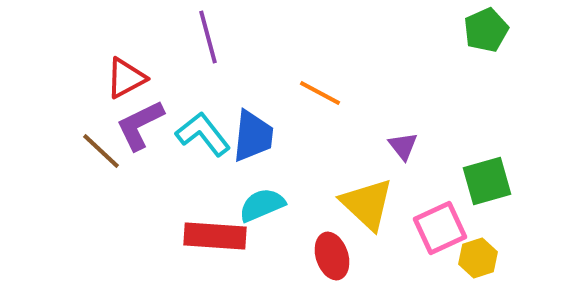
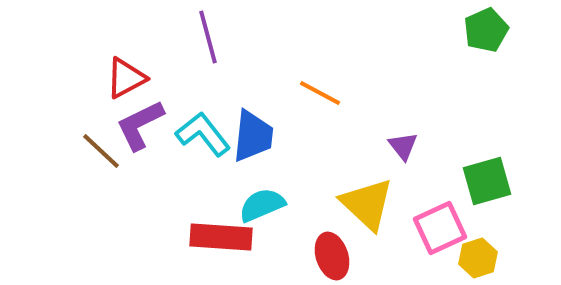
red rectangle: moved 6 px right, 1 px down
